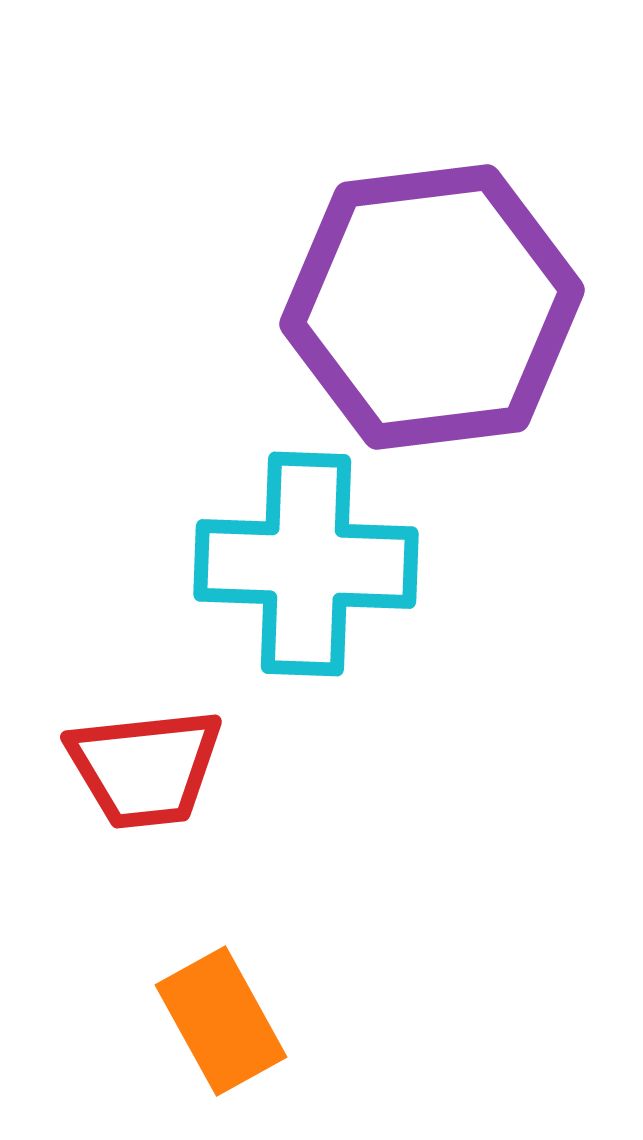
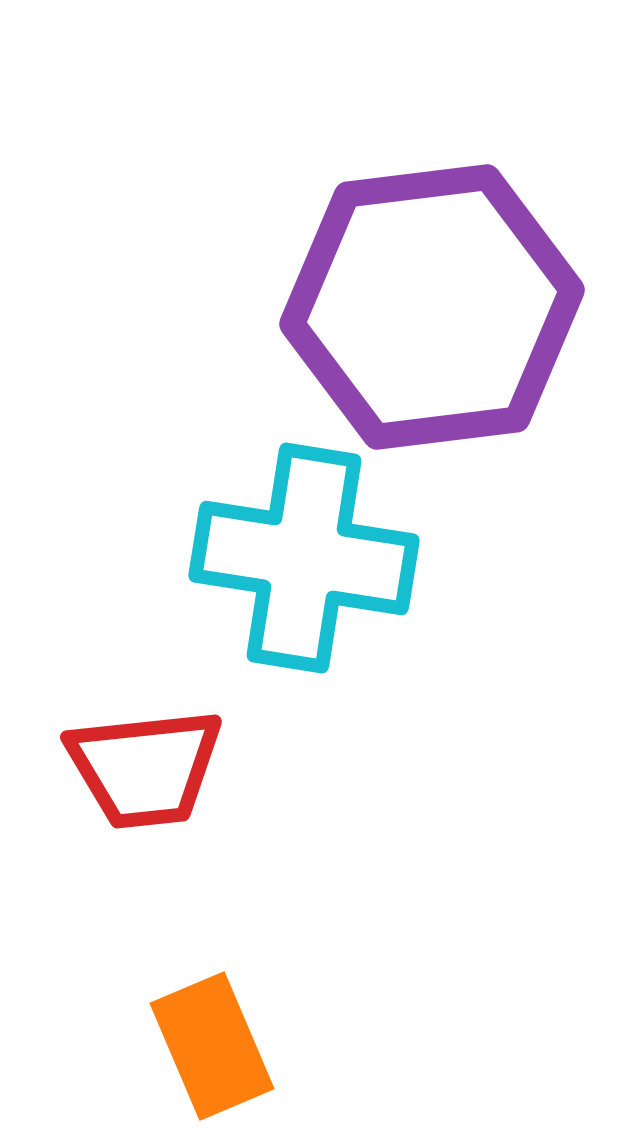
cyan cross: moved 2 px left, 6 px up; rotated 7 degrees clockwise
orange rectangle: moved 9 px left, 25 px down; rotated 6 degrees clockwise
